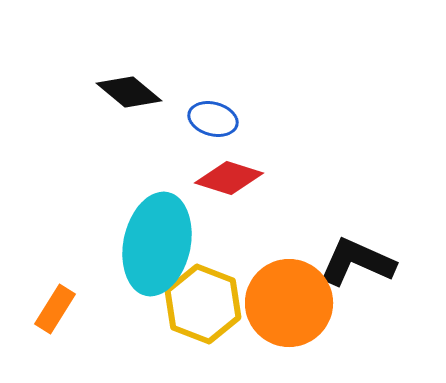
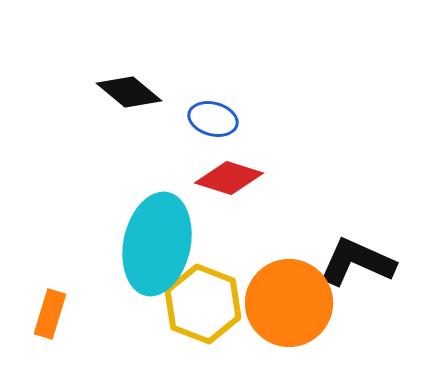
orange rectangle: moved 5 px left, 5 px down; rotated 15 degrees counterclockwise
